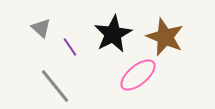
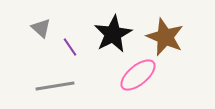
gray line: rotated 60 degrees counterclockwise
